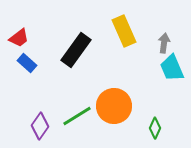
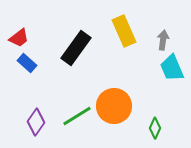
gray arrow: moved 1 px left, 3 px up
black rectangle: moved 2 px up
purple diamond: moved 4 px left, 4 px up
